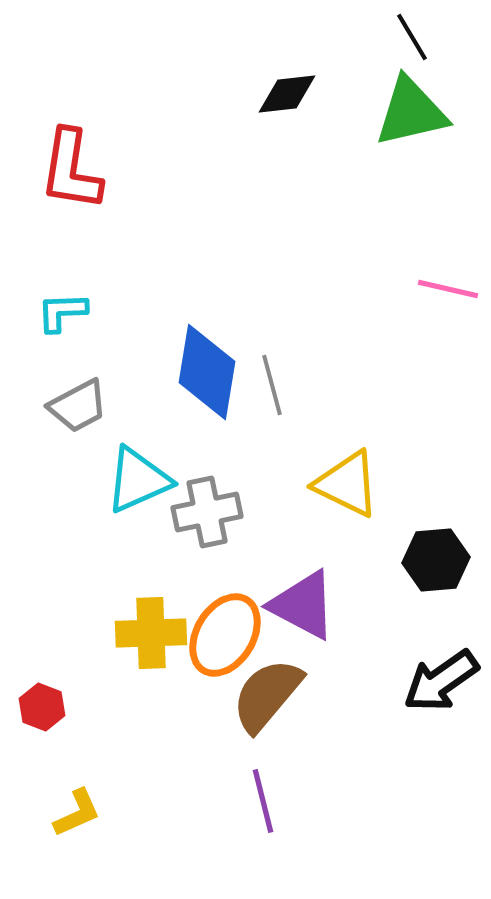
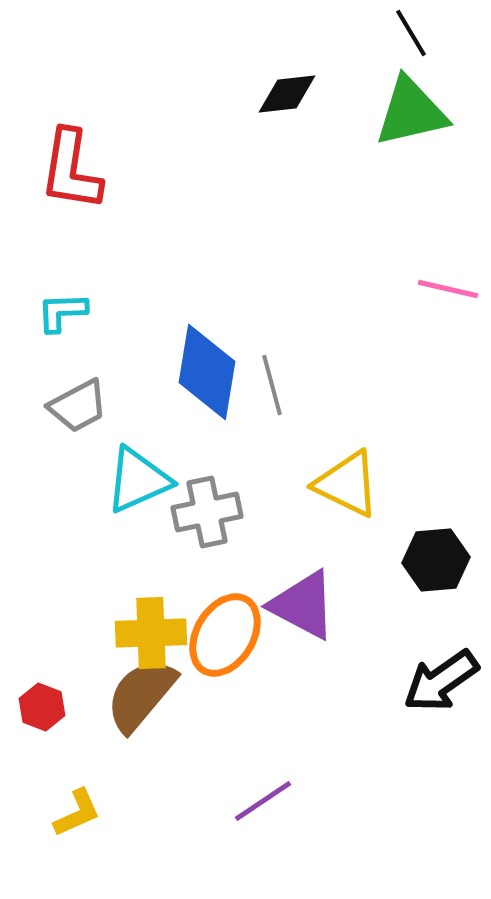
black line: moved 1 px left, 4 px up
brown semicircle: moved 126 px left
purple line: rotated 70 degrees clockwise
